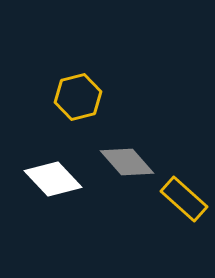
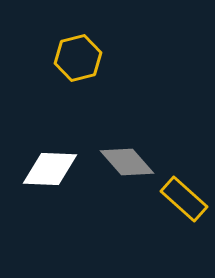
yellow hexagon: moved 39 px up
white diamond: moved 3 px left, 10 px up; rotated 44 degrees counterclockwise
